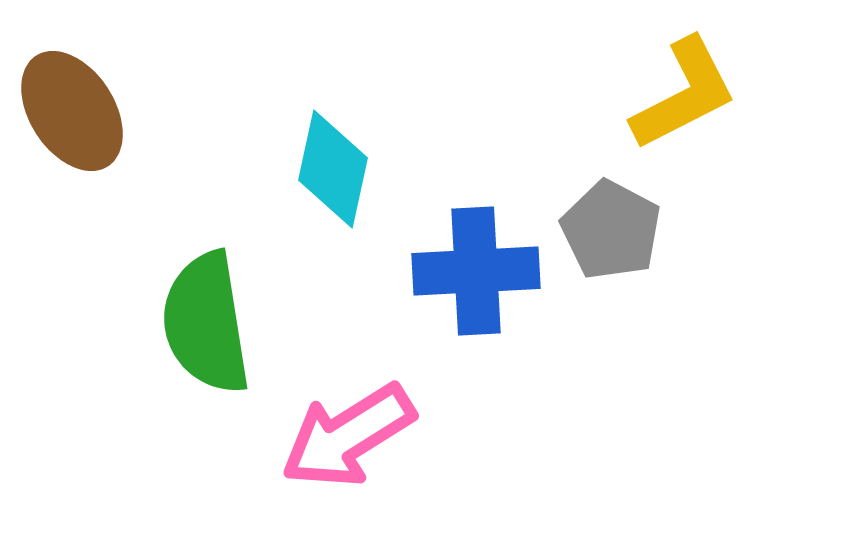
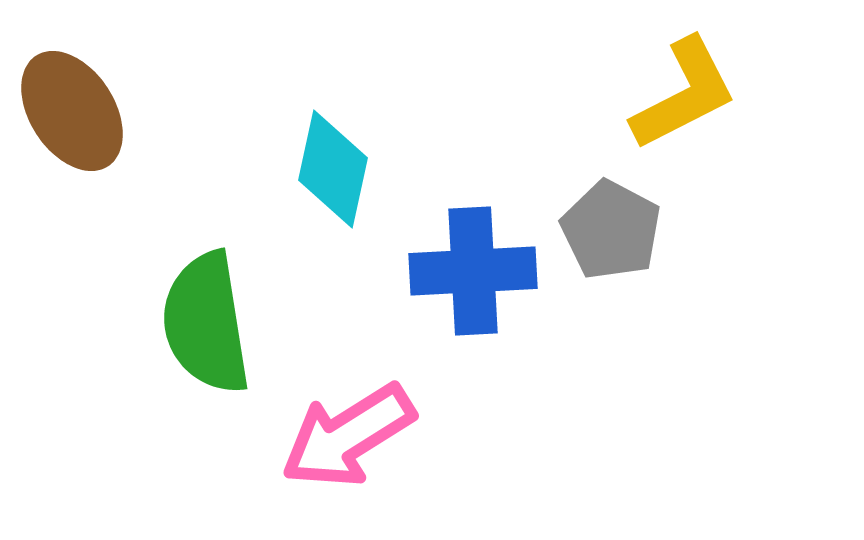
blue cross: moved 3 px left
